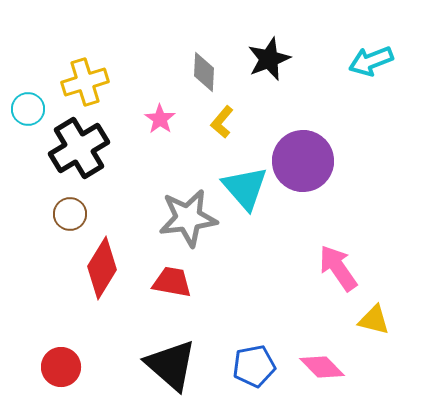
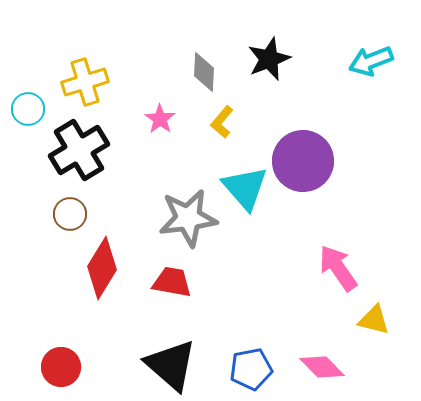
black cross: moved 2 px down
blue pentagon: moved 3 px left, 3 px down
